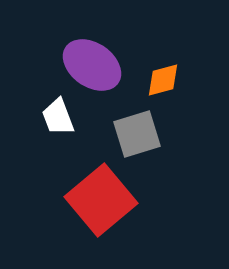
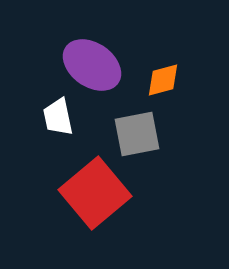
white trapezoid: rotated 9 degrees clockwise
gray square: rotated 6 degrees clockwise
red square: moved 6 px left, 7 px up
